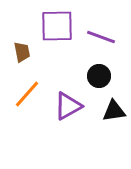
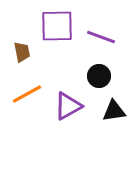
orange line: rotated 20 degrees clockwise
